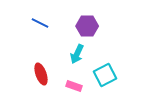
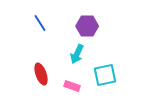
blue line: rotated 30 degrees clockwise
cyan square: rotated 15 degrees clockwise
pink rectangle: moved 2 px left
